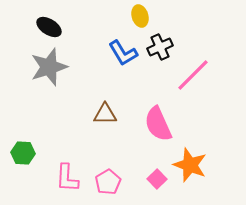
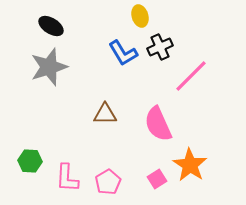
black ellipse: moved 2 px right, 1 px up
pink line: moved 2 px left, 1 px down
green hexagon: moved 7 px right, 8 px down
orange star: rotated 12 degrees clockwise
pink square: rotated 12 degrees clockwise
